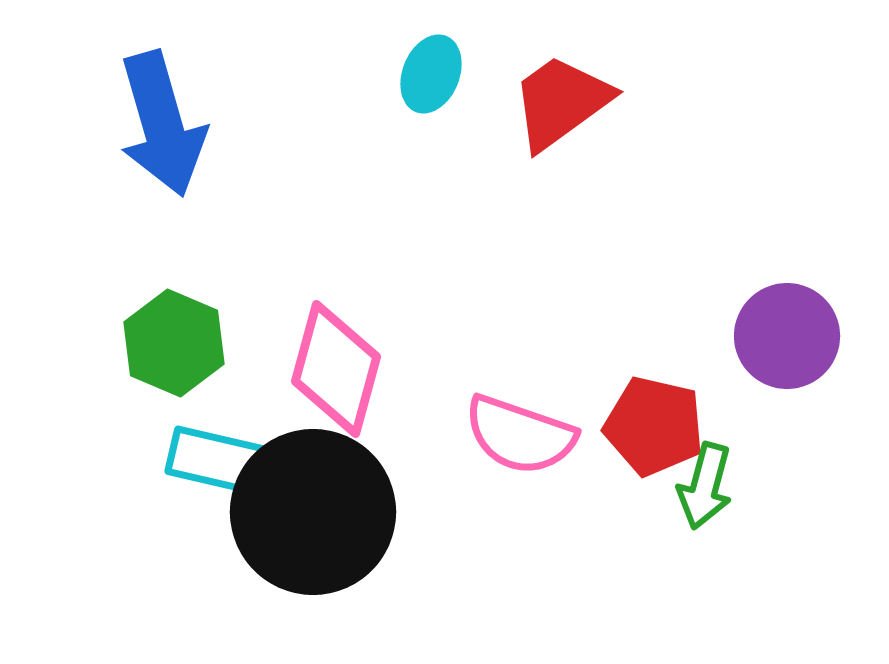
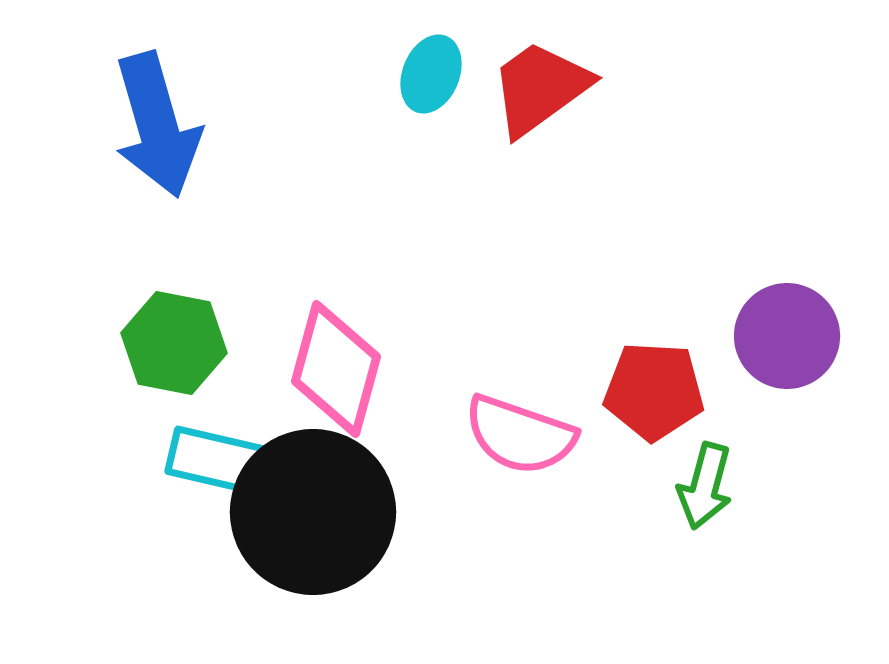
red trapezoid: moved 21 px left, 14 px up
blue arrow: moved 5 px left, 1 px down
green hexagon: rotated 12 degrees counterclockwise
red pentagon: moved 35 px up; rotated 10 degrees counterclockwise
